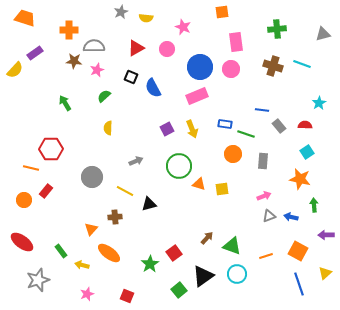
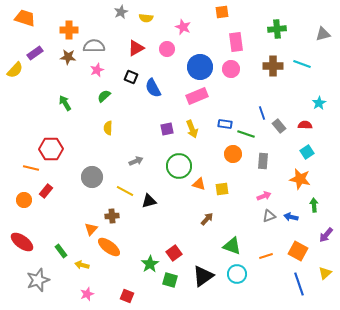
brown star at (74, 61): moved 6 px left, 4 px up
brown cross at (273, 66): rotated 18 degrees counterclockwise
blue line at (262, 110): moved 3 px down; rotated 64 degrees clockwise
purple square at (167, 129): rotated 16 degrees clockwise
black triangle at (149, 204): moved 3 px up
brown cross at (115, 217): moved 3 px left, 1 px up
purple arrow at (326, 235): rotated 49 degrees counterclockwise
brown arrow at (207, 238): moved 19 px up
orange ellipse at (109, 253): moved 6 px up
green square at (179, 290): moved 9 px left, 10 px up; rotated 35 degrees counterclockwise
